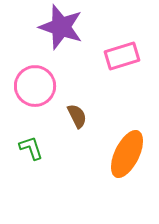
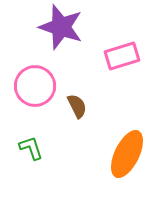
brown semicircle: moved 10 px up
